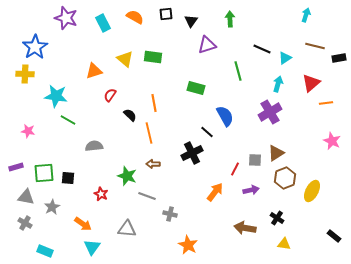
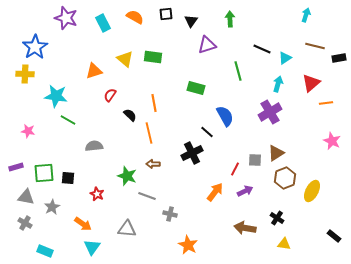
purple arrow at (251, 190): moved 6 px left, 1 px down; rotated 14 degrees counterclockwise
red star at (101, 194): moved 4 px left
